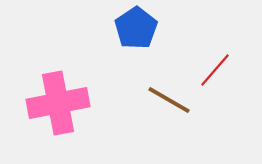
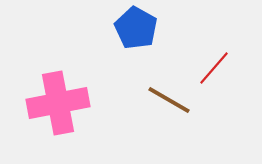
blue pentagon: rotated 9 degrees counterclockwise
red line: moved 1 px left, 2 px up
